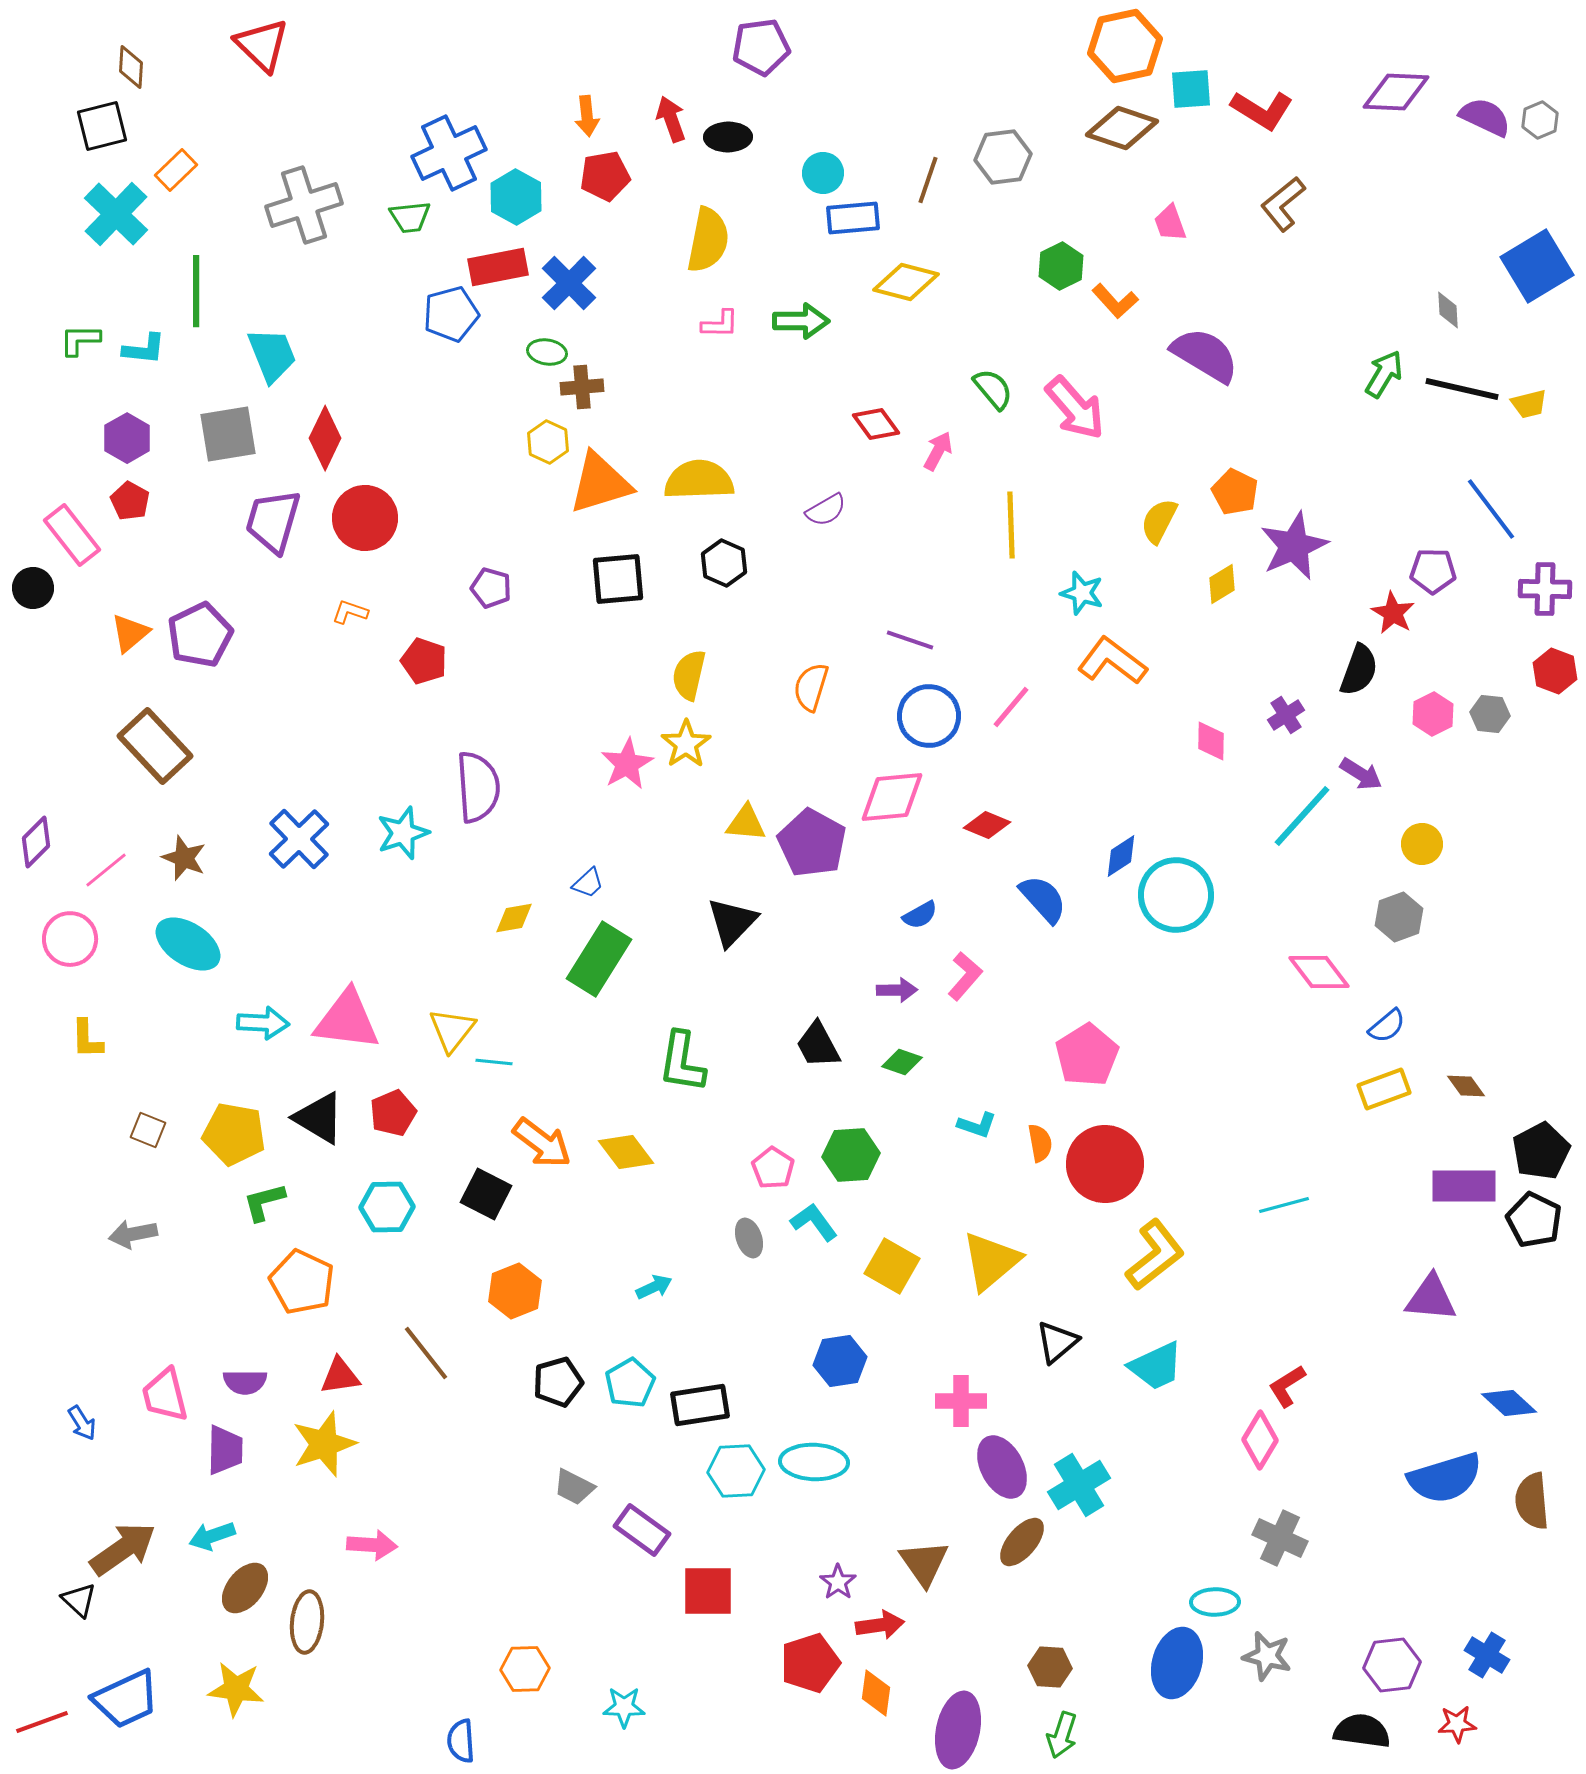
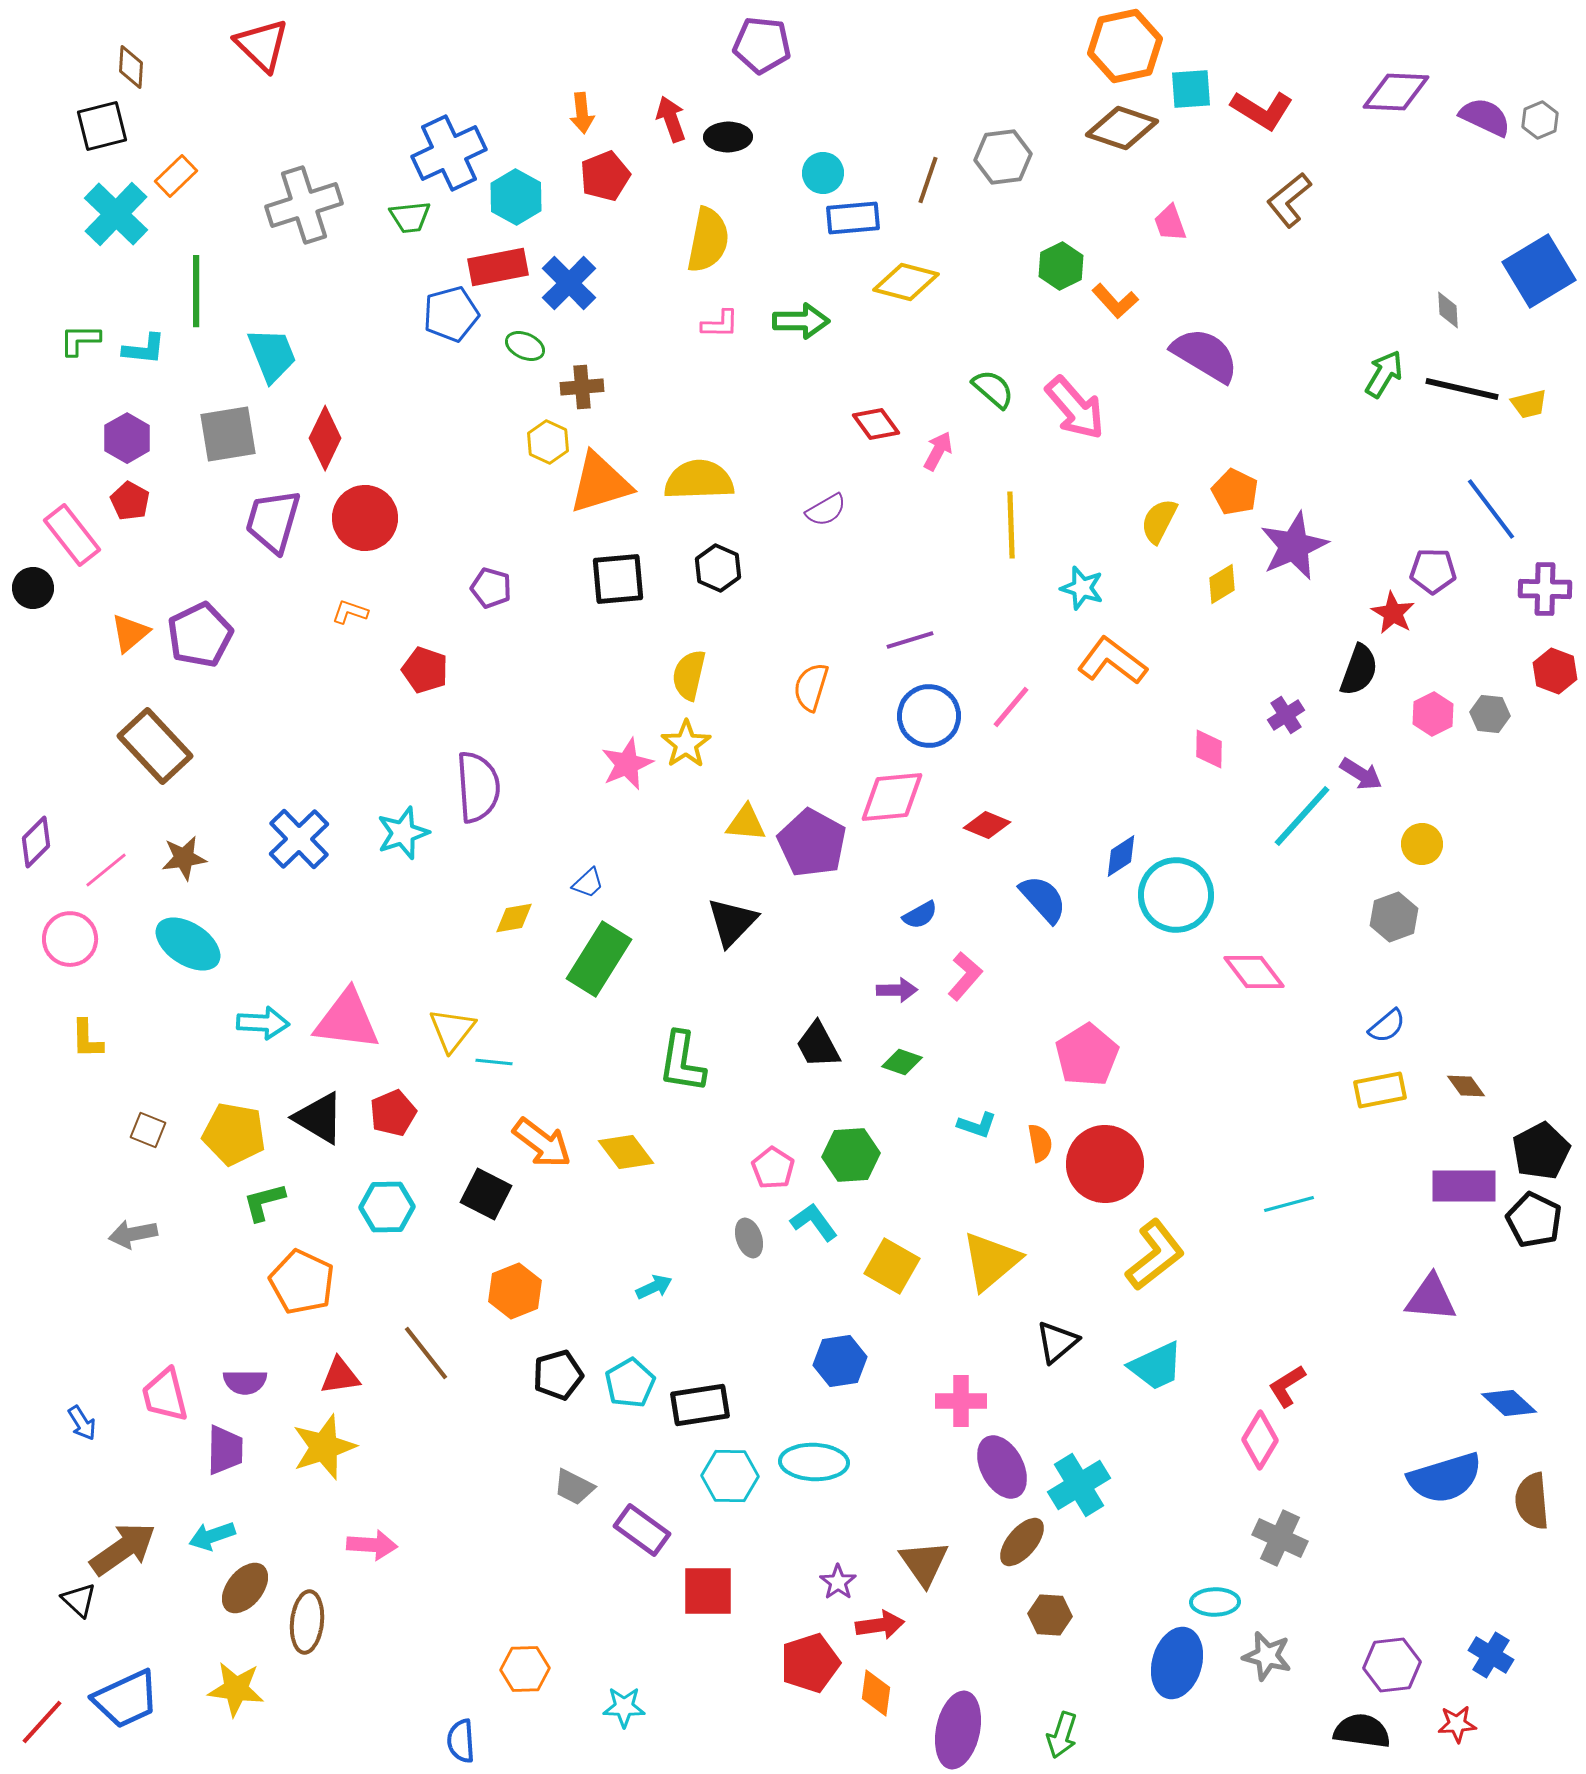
purple pentagon at (761, 47): moved 1 px right, 2 px up; rotated 14 degrees clockwise
orange arrow at (587, 116): moved 5 px left, 3 px up
orange rectangle at (176, 170): moved 6 px down
red pentagon at (605, 176): rotated 12 degrees counterclockwise
brown L-shape at (1283, 204): moved 6 px right, 4 px up
blue square at (1537, 266): moved 2 px right, 5 px down
green ellipse at (547, 352): moved 22 px left, 6 px up; rotated 15 degrees clockwise
green semicircle at (993, 389): rotated 9 degrees counterclockwise
black hexagon at (724, 563): moved 6 px left, 5 px down
cyan star at (1082, 593): moved 5 px up
purple line at (910, 640): rotated 36 degrees counterclockwise
red pentagon at (424, 661): moved 1 px right, 9 px down
pink diamond at (1211, 741): moved 2 px left, 8 px down
pink star at (627, 764): rotated 6 degrees clockwise
brown star at (184, 858): rotated 30 degrees counterclockwise
gray hexagon at (1399, 917): moved 5 px left
pink diamond at (1319, 972): moved 65 px left
yellow rectangle at (1384, 1089): moved 4 px left, 1 px down; rotated 9 degrees clockwise
cyan line at (1284, 1205): moved 5 px right, 1 px up
black pentagon at (558, 1382): moved 7 px up
yellow star at (324, 1444): moved 3 px down
cyan hexagon at (736, 1471): moved 6 px left, 5 px down; rotated 4 degrees clockwise
blue cross at (1487, 1655): moved 4 px right
brown hexagon at (1050, 1667): moved 52 px up
red line at (42, 1722): rotated 28 degrees counterclockwise
